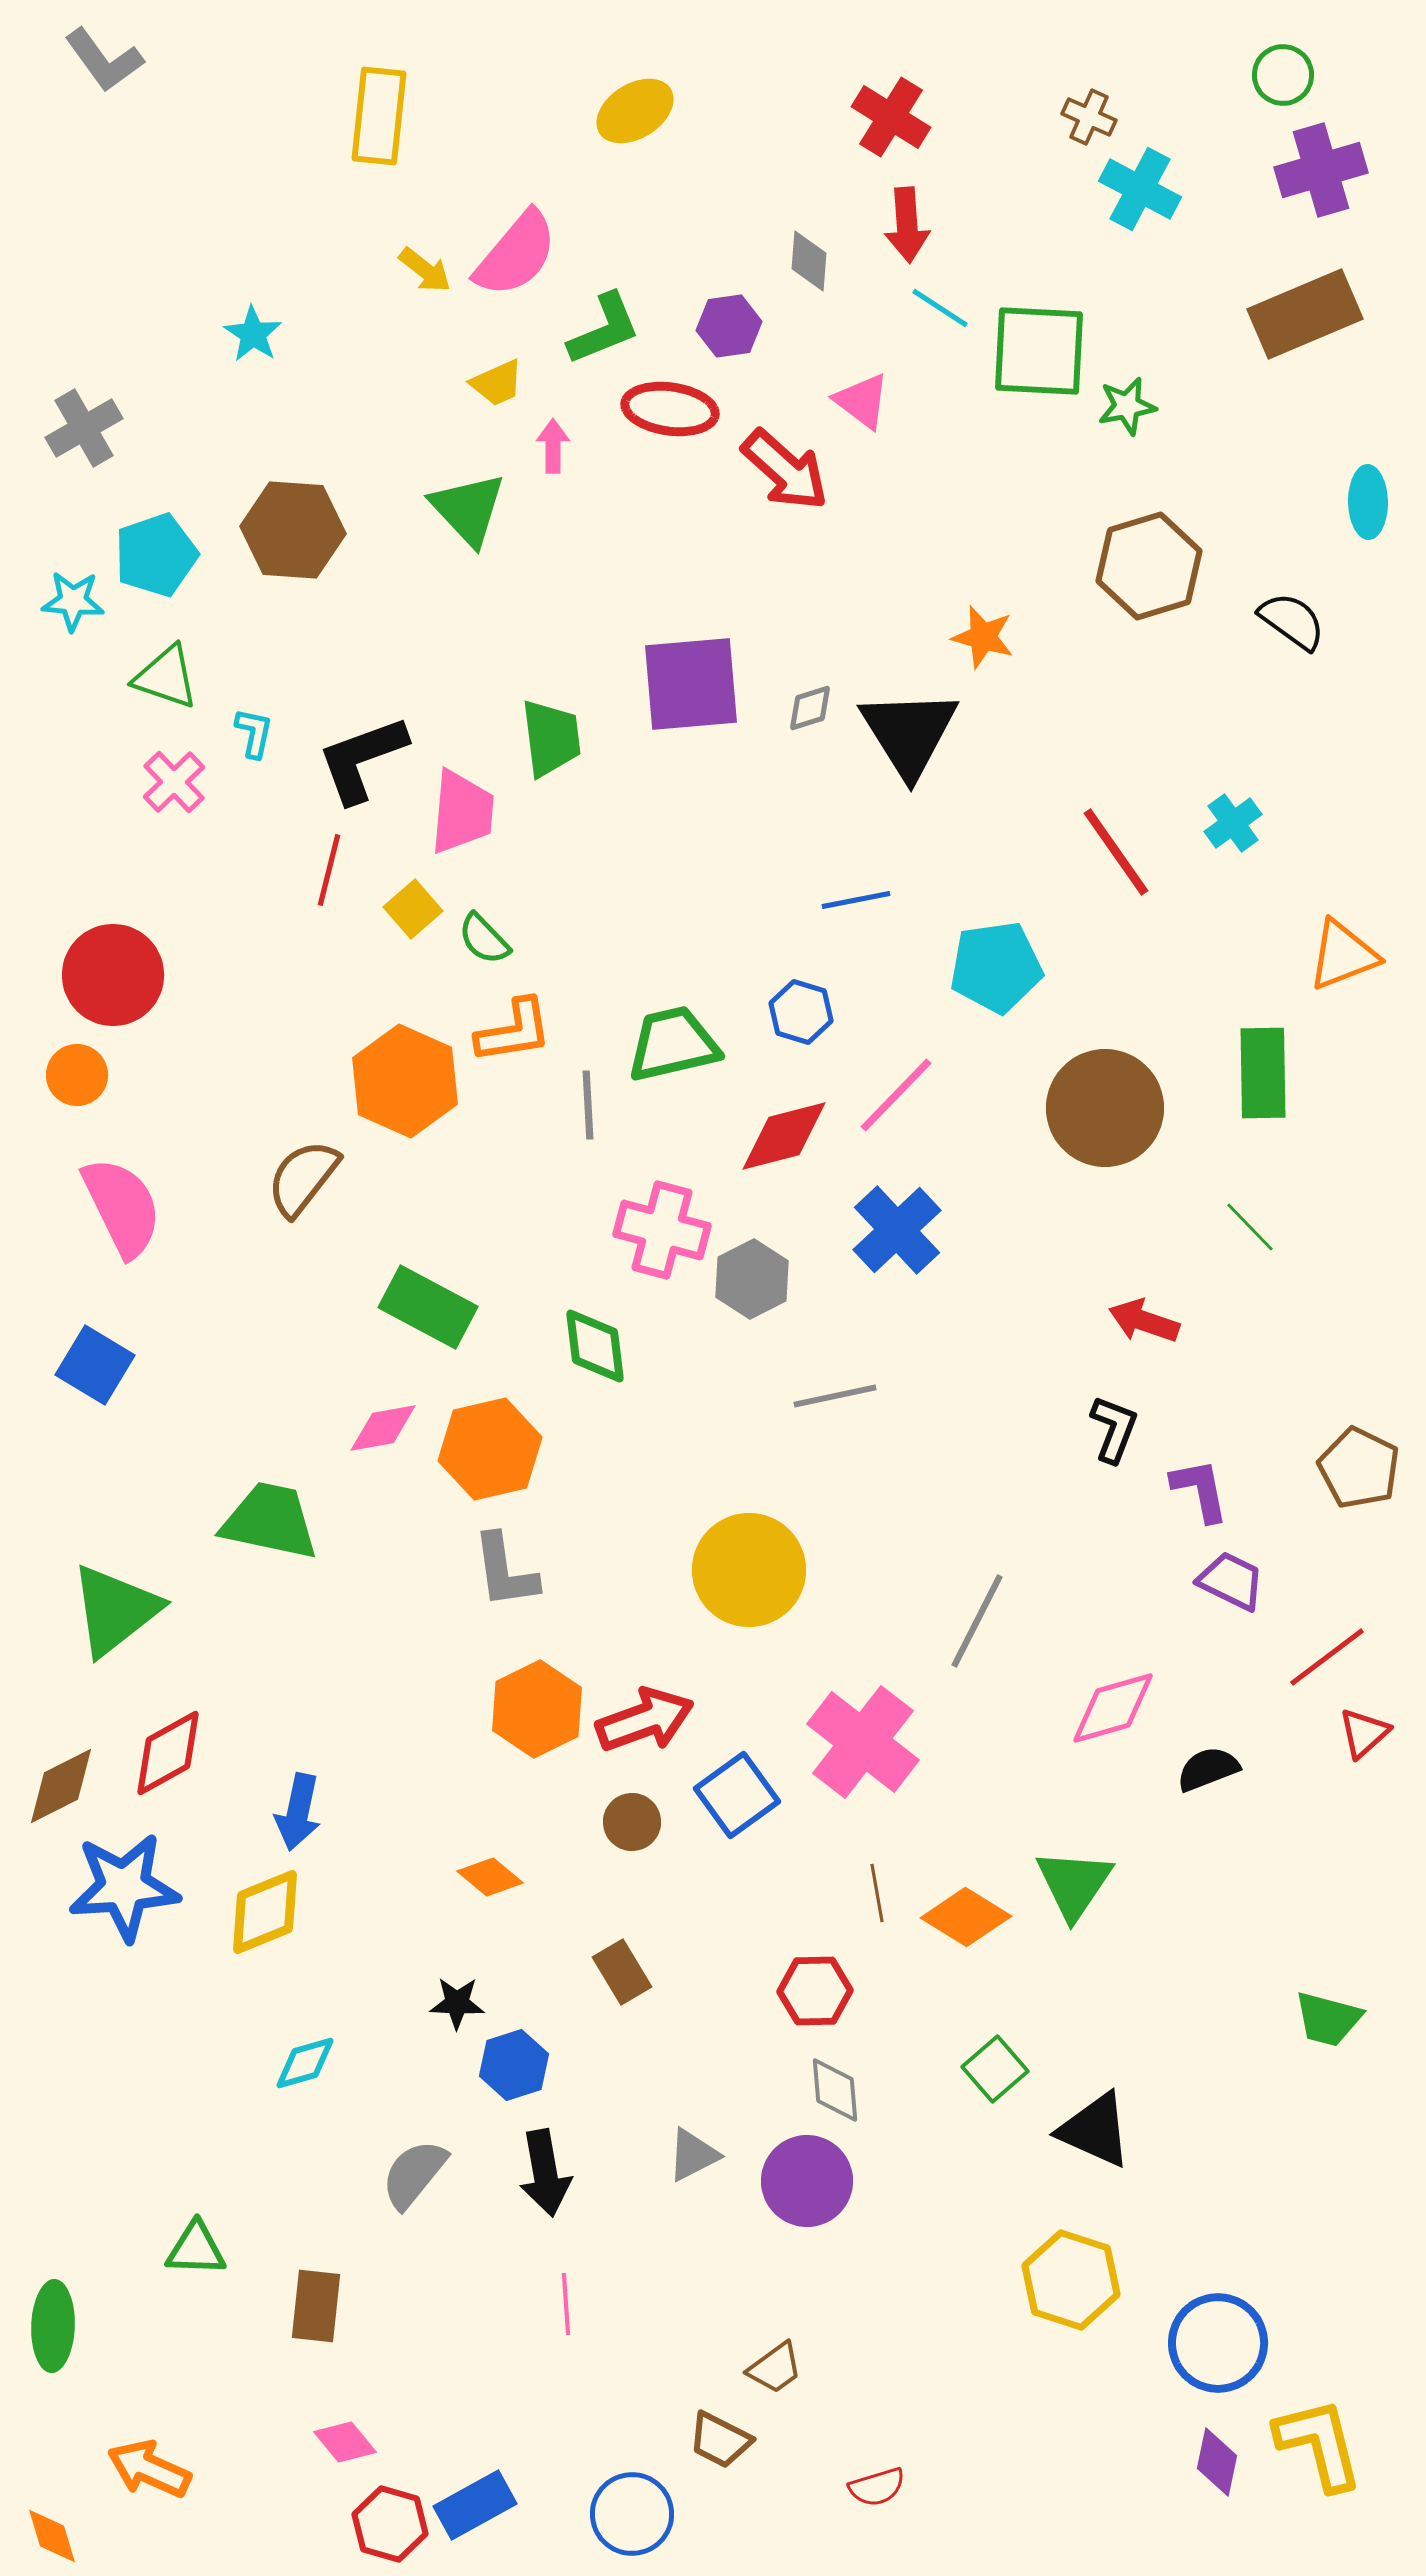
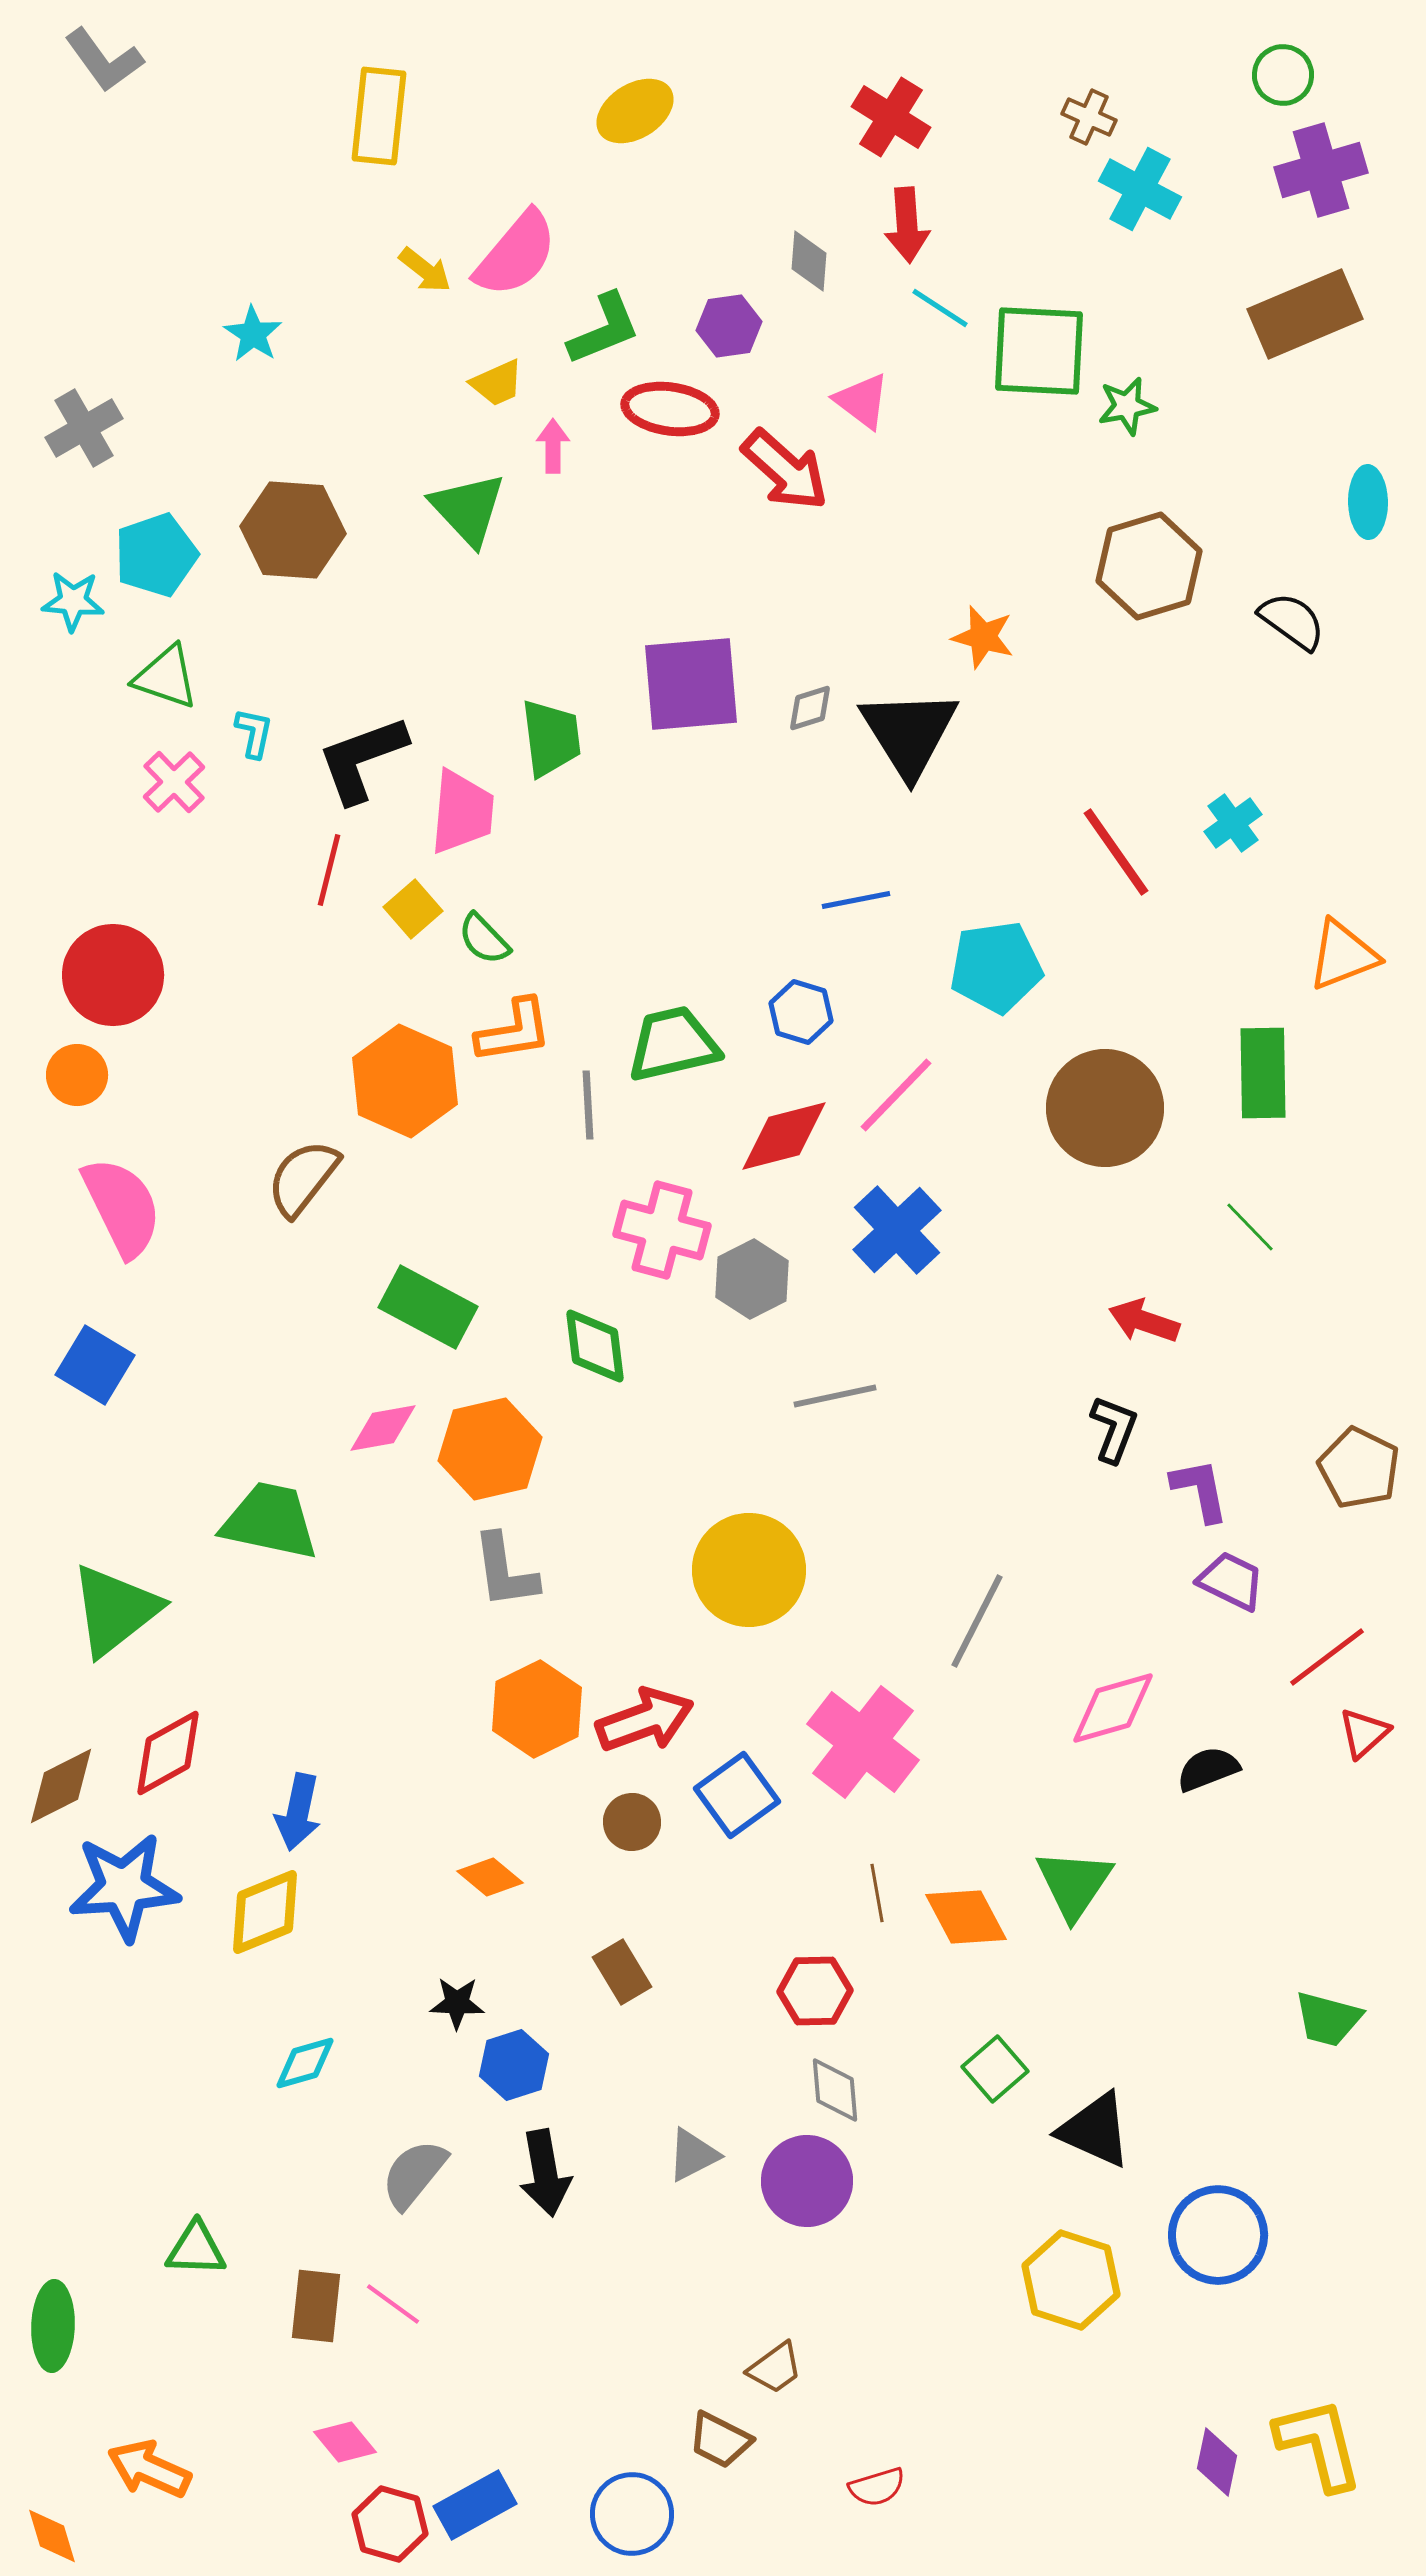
orange diamond at (966, 1917): rotated 30 degrees clockwise
pink line at (566, 2304): moved 173 px left; rotated 50 degrees counterclockwise
blue circle at (1218, 2343): moved 108 px up
